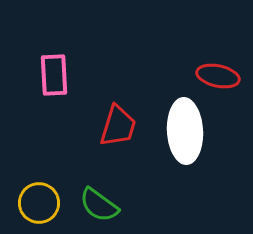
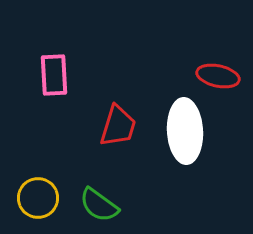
yellow circle: moved 1 px left, 5 px up
